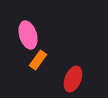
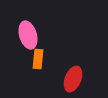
orange rectangle: moved 1 px up; rotated 30 degrees counterclockwise
